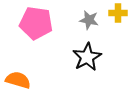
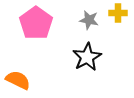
pink pentagon: rotated 28 degrees clockwise
orange semicircle: rotated 10 degrees clockwise
